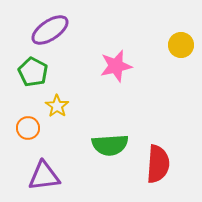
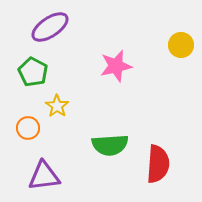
purple ellipse: moved 3 px up
